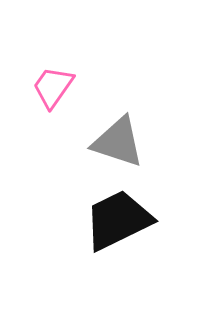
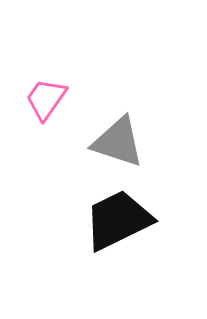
pink trapezoid: moved 7 px left, 12 px down
